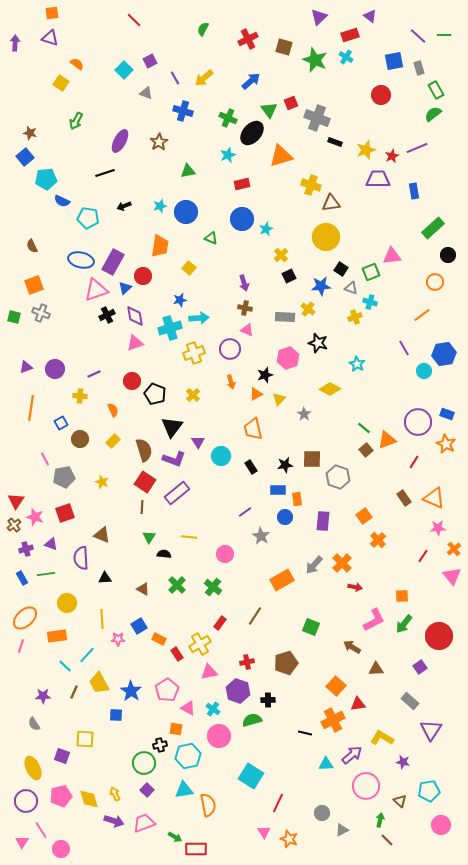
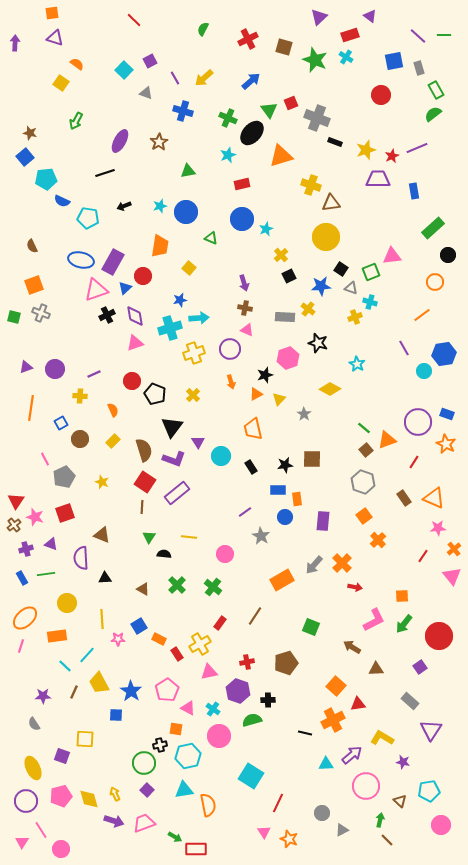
purple triangle at (50, 38): moved 5 px right
gray pentagon at (64, 477): rotated 15 degrees counterclockwise
gray hexagon at (338, 477): moved 25 px right, 5 px down
